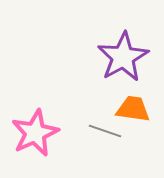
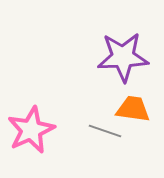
purple star: rotated 27 degrees clockwise
pink star: moved 4 px left, 3 px up
